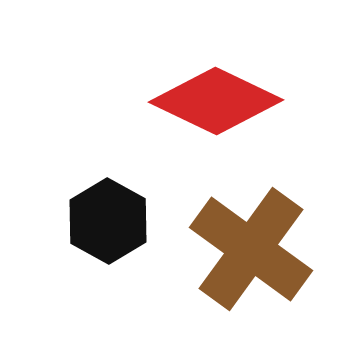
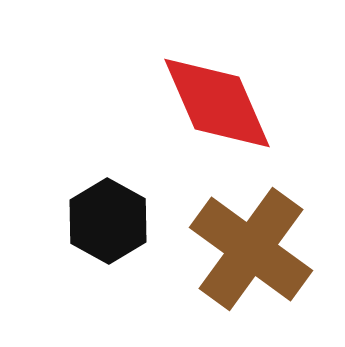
red diamond: moved 1 px right, 2 px down; rotated 41 degrees clockwise
